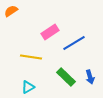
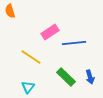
orange semicircle: moved 1 px left; rotated 72 degrees counterclockwise
blue line: rotated 25 degrees clockwise
yellow line: rotated 25 degrees clockwise
cyan triangle: rotated 24 degrees counterclockwise
